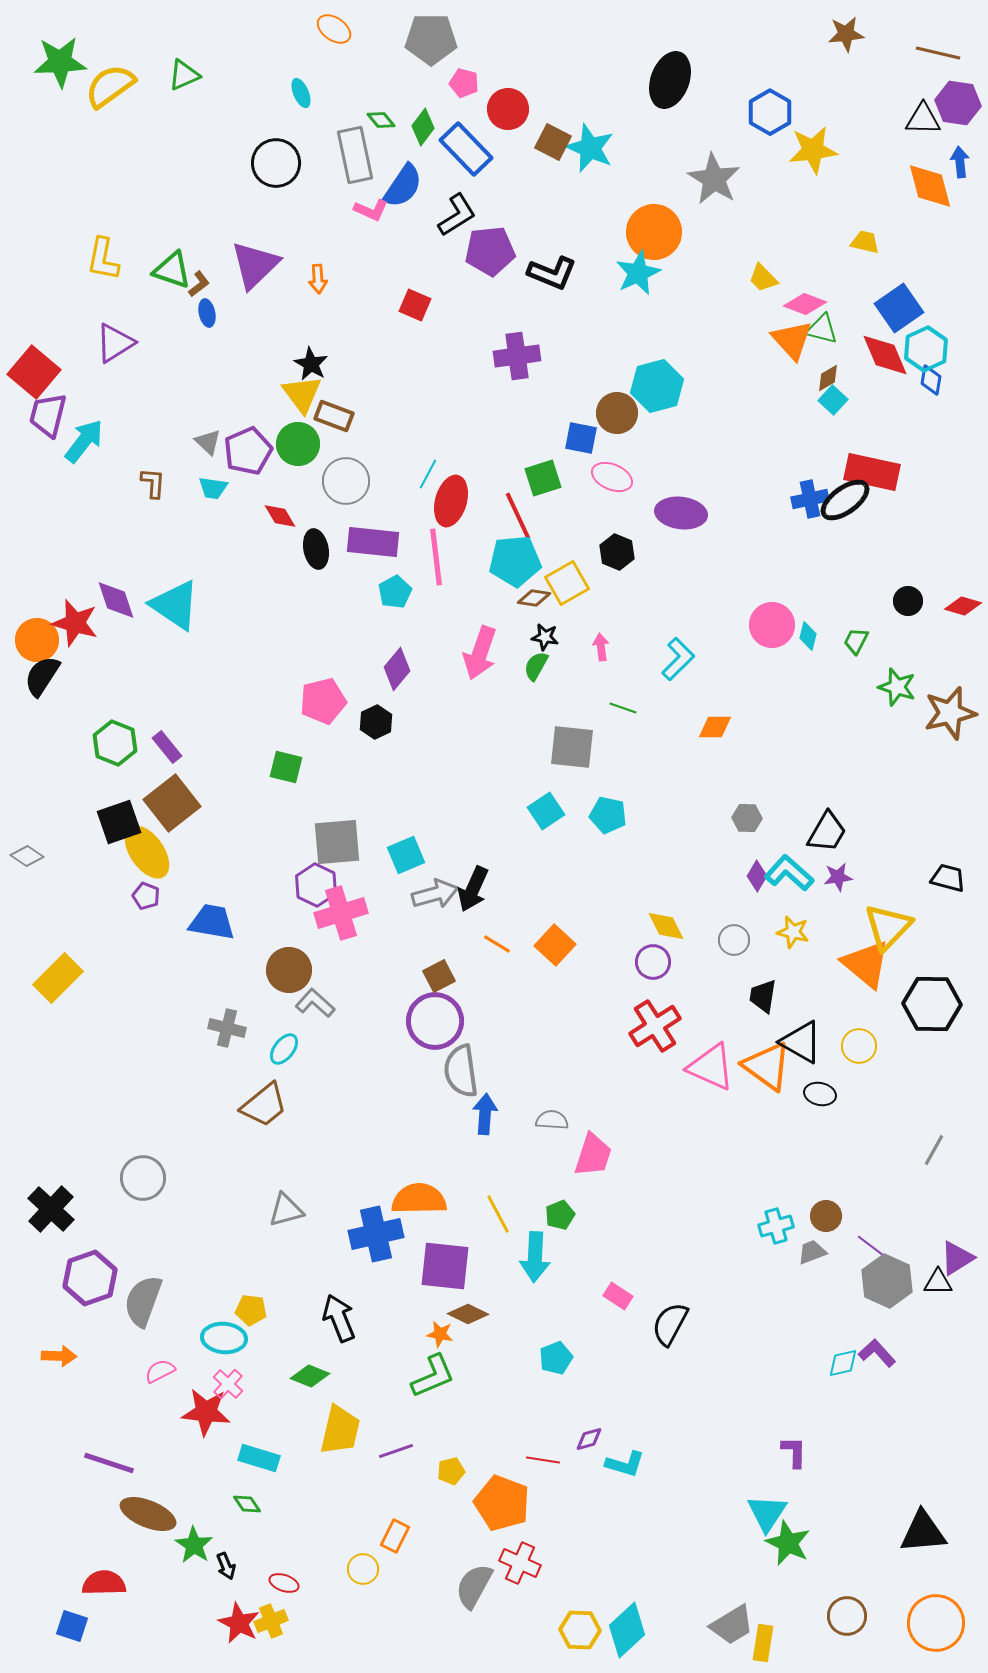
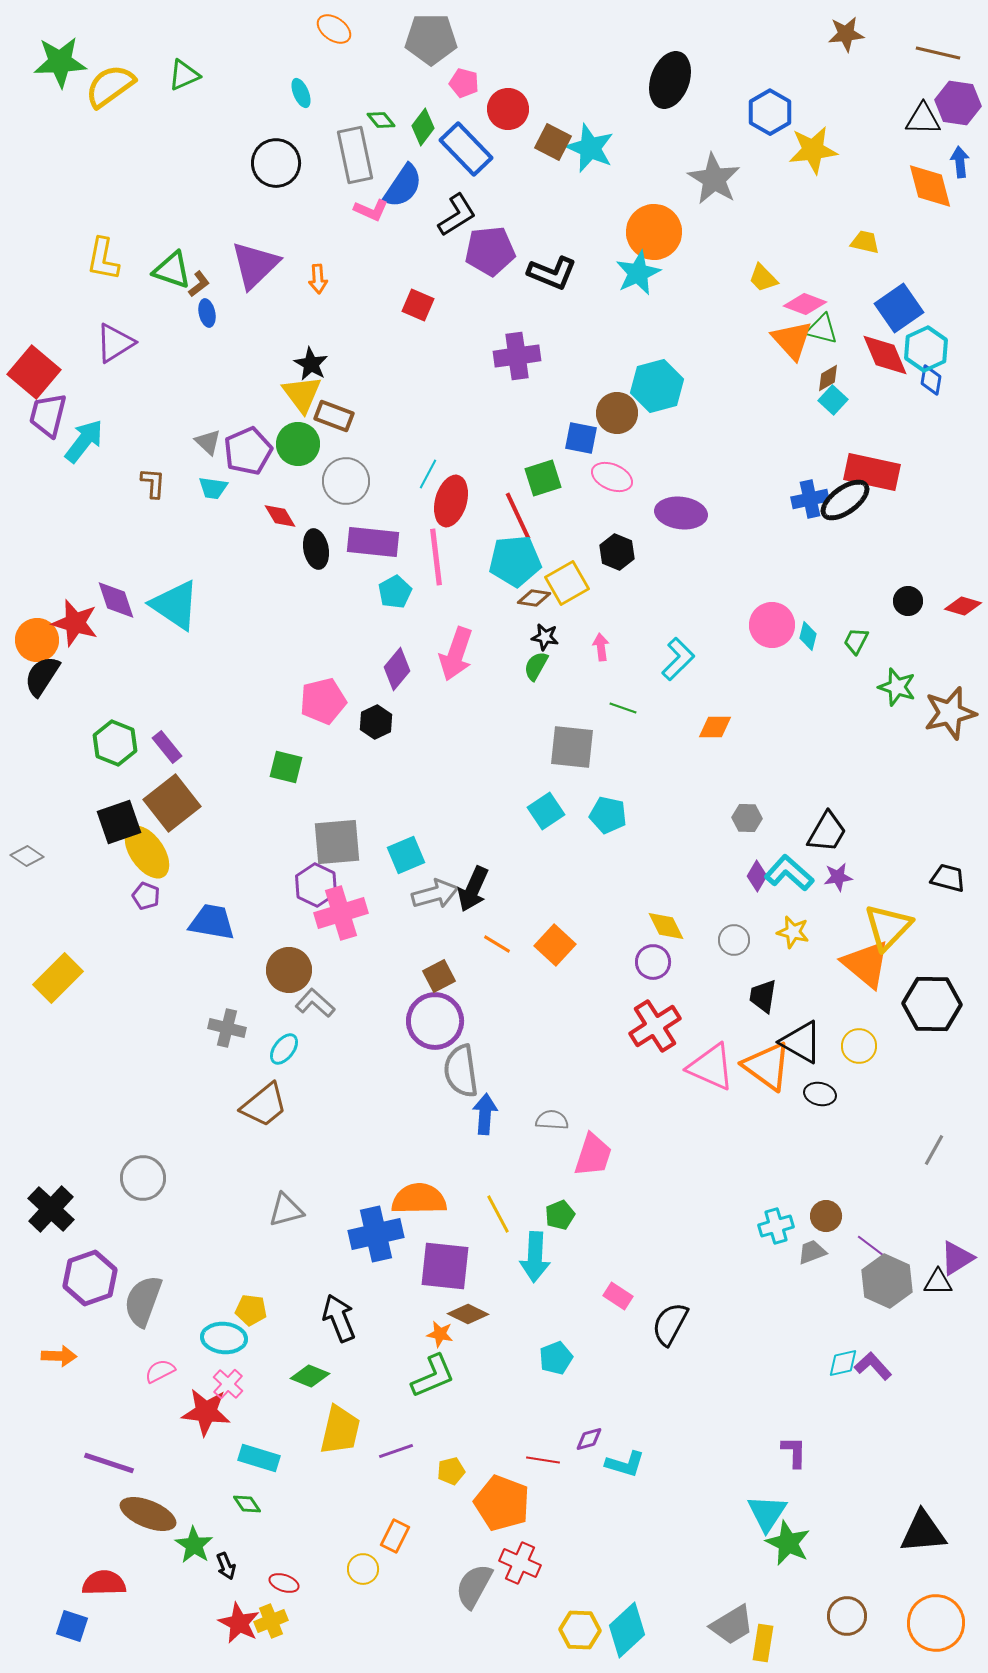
red square at (415, 305): moved 3 px right
pink arrow at (480, 653): moved 24 px left, 1 px down
purple L-shape at (877, 1353): moved 4 px left, 13 px down
